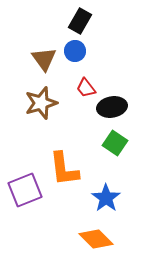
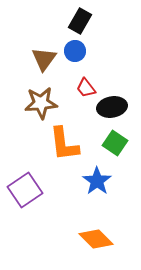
brown triangle: rotated 12 degrees clockwise
brown star: rotated 12 degrees clockwise
orange L-shape: moved 25 px up
purple square: rotated 12 degrees counterclockwise
blue star: moved 9 px left, 17 px up
